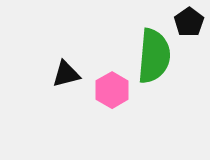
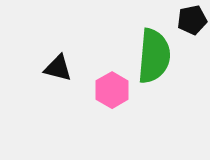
black pentagon: moved 3 px right, 2 px up; rotated 24 degrees clockwise
black triangle: moved 8 px left, 6 px up; rotated 28 degrees clockwise
